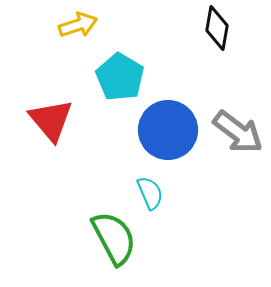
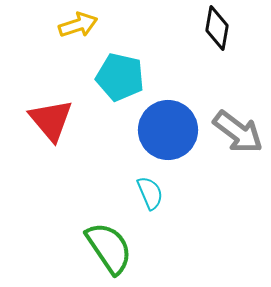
cyan pentagon: rotated 18 degrees counterclockwise
green semicircle: moved 5 px left, 10 px down; rotated 6 degrees counterclockwise
